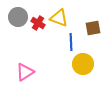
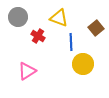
red cross: moved 13 px down
brown square: moved 3 px right; rotated 28 degrees counterclockwise
pink triangle: moved 2 px right, 1 px up
